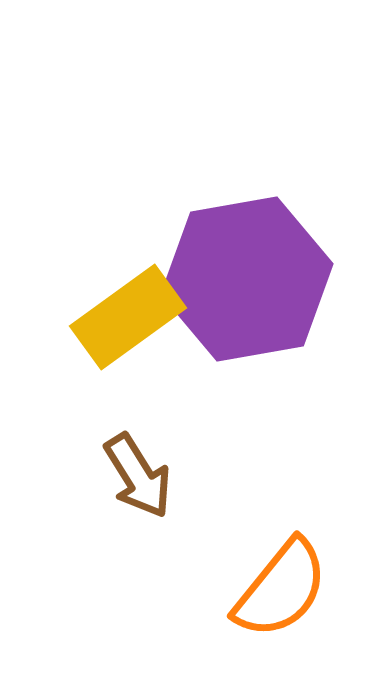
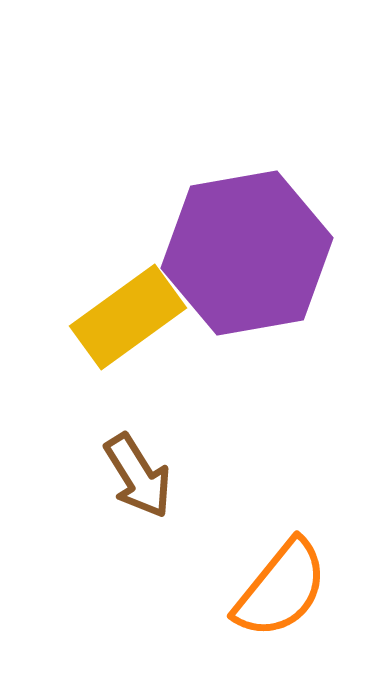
purple hexagon: moved 26 px up
